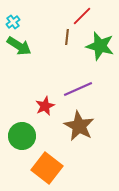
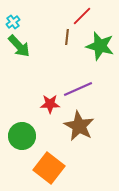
green arrow: rotated 15 degrees clockwise
red star: moved 5 px right, 2 px up; rotated 24 degrees clockwise
orange square: moved 2 px right
